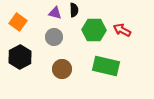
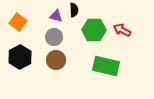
purple triangle: moved 1 px right, 3 px down
brown circle: moved 6 px left, 9 px up
